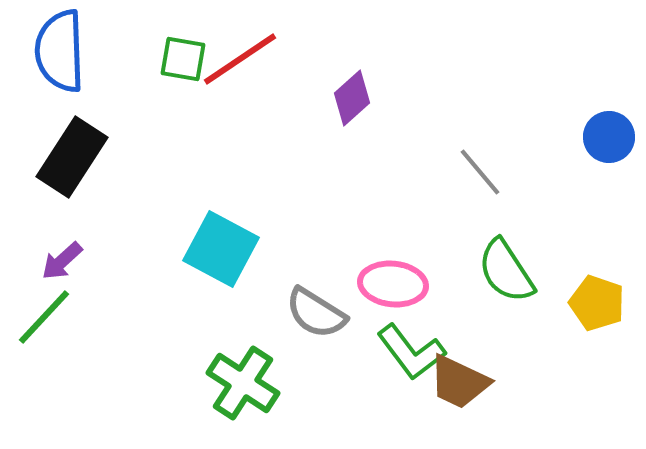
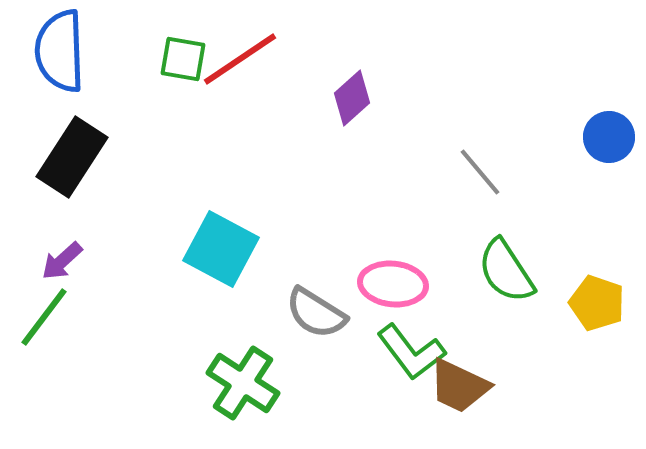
green line: rotated 6 degrees counterclockwise
brown trapezoid: moved 4 px down
